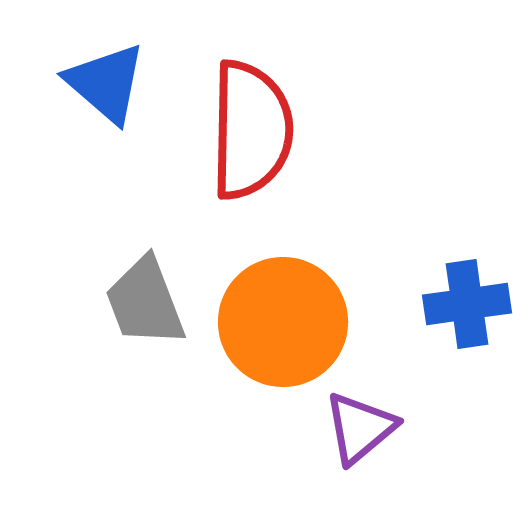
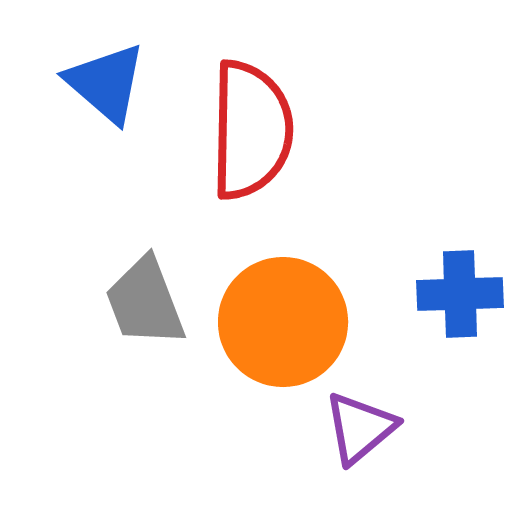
blue cross: moved 7 px left, 10 px up; rotated 6 degrees clockwise
